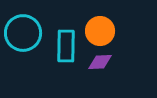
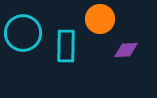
orange circle: moved 12 px up
purple diamond: moved 26 px right, 12 px up
